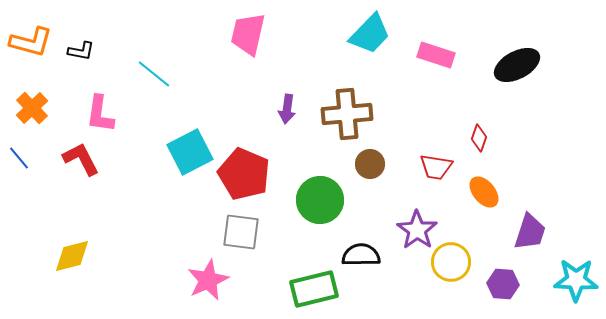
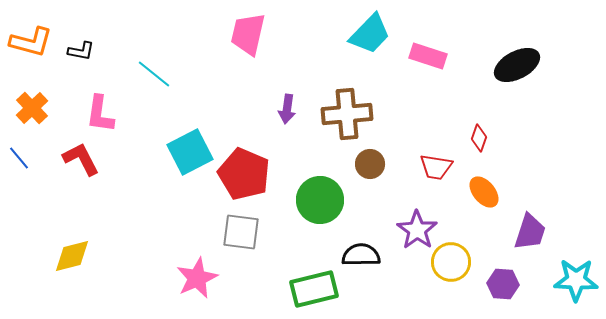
pink rectangle: moved 8 px left, 1 px down
pink star: moved 11 px left, 2 px up
